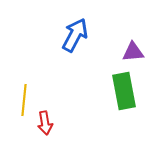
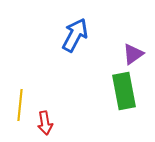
purple triangle: moved 2 px down; rotated 30 degrees counterclockwise
yellow line: moved 4 px left, 5 px down
